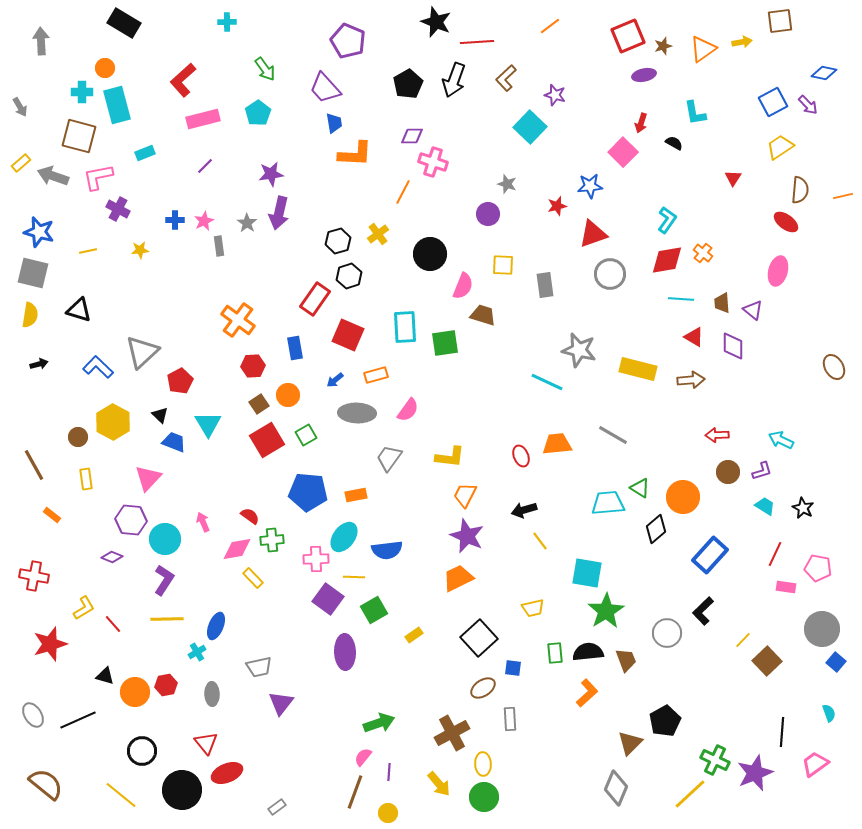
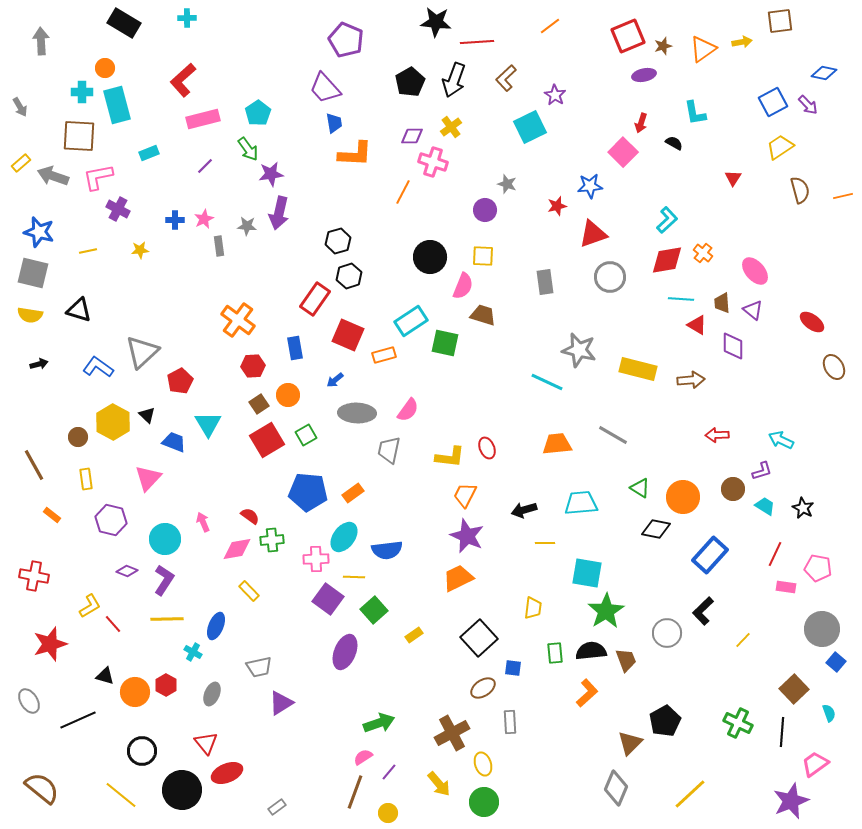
cyan cross at (227, 22): moved 40 px left, 4 px up
black star at (436, 22): rotated 16 degrees counterclockwise
purple pentagon at (348, 41): moved 2 px left, 1 px up
green arrow at (265, 69): moved 17 px left, 80 px down
black pentagon at (408, 84): moved 2 px right, 2 px up
purple star at (555, 95): rotated 15 degrees clockwise
cyan square at (530, 127): rotated 20 degrees clockwise
brown square at (79, 136): rotated 12 degrees counterclockwise
cyan rectangle at (145, 153): moved 4 px right
brown semicircle at (800, 190): rotated 20 degrees counterclockwise
purple circle at (488, 214): moved 3 px left, 4 px up
cyan L-shape at (667, 220): rotated 12 degrees clockwise
pink star at (204, 221): moved 2 px up
red ellipse at (786, 222): moved 26 px right, 100 px down
gray star at (247, 223): moved 3 px down; rotated 30 degrees counterclockwise
yellow cross at (378, 234): moved 73 px right, 107 px up
black circle at (430, 254): moved 3 px down
yellow square at (503, 265): moved 20 px left, 9 px up
pink ellipse at (778, 271): moved 23 px left; rotated 56 degrees counterclockwise
gray circle at (610, 274): moved 3 px down
gray rectangle at (545, 285): moved 3 px up
yellow semicircle at (30, 315): rotated 90 degrees clockwise
cyan rectangle at (405, 327): moved 6 px right, 6 px up; rotated 60 degrees clockwise
red triangle at (694, 337): moved 3 px right, 12 px up
green square at (445, 343): rotated 20 degrees clockwise
blue L-shape at (98, 367): rotated 8 degrees counterclockwise
orange rectangle at (376, 375): moved 8 px right, 20 px up
black triangle at (160, 415): moved 13 px left
red ellipse at (521, 456): moved 34 px left, 8 px up
gray trapezoid at (389, 458): moved 8 px up; rotated 24 degrees counterclockwise
brown circle at (728, 472): moved 5 px right, 17 px down
orange rectangle at (356, 495): moved 3 px left, 2 px up; rotated 25 degrees counterclockwise
cyan trapezoid at (608, 503): moved 27 px left
purple hexagon at (131, 520): moved 20 px left; rotated 8 degrees clockwise
black diamond at (656, 529): rotated 52 degrees clockwise
yellow line at (540, 541): moved 5 px right, 2 px down; rotated 54 degrees counterclockwise
purple diamond at (112, 557): moved 15 px right, 14 px down
yellow rectangle at (253, 578): moved 4 px left, 13 px down
yellow L-shape at (84, 608): moved 6 px right, 2 px up
yellow trapezoid at (533, 608): rotated 70 degrees counterclockwise
green square at (374, 610): rotated 12 degrees counterclockwise
cyan cross at (197, 652): moved 4 px left; rotated 30 degrees counterclockwise
purple ellipse at (345, 652): rotated 24 degrees clockwise
black semicircle at (588, 652): moved 3 px right, 1 px up
brown square at (767, 661): moved 27 px right, 28 px down
red hexagon at (166, 685): rotated 20 degrees counterclockwise
gray ellipse at (212, 694): rotated 25 degrees clockwise
purple triangle at (281, 703): rotated 20 degrees clockwise
gray ellipse at (33, 715): moved 4 px left, 14 px up
gray rectangle at (510, 719): moved 3 px down
pink semicircle at (363, 757): rotated 18 degrees clockwise
green cross at (715, 760): moved 23 px right, 37 px up
yellow ellipse at (483, 764): rotated 15 degrees counterclockwise
purple line at (389, 772): rotated 36 degrees clockwise
purple star at (755, 773): moved 36 px right, 28 px down
brown semicircle at (46, 784): moved 4 px left, 4 px down
green circle at (484, 797): moved 5 px down
